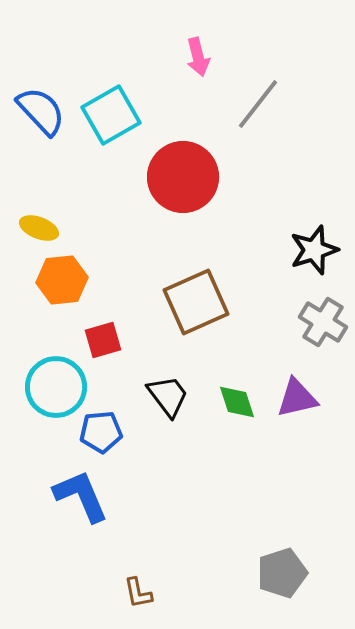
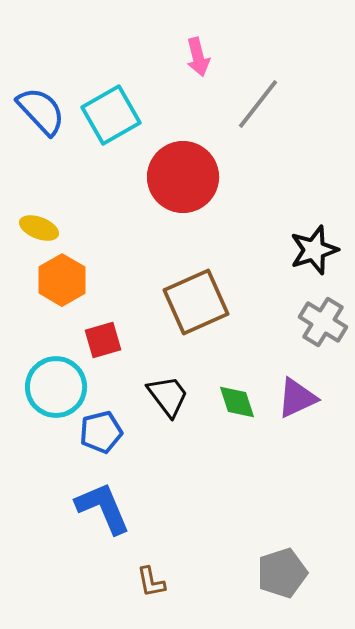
orange hexagon: rotated 24 degrees counterclockwise
purple triangle: rotated 12 degrees counterclockwise
blue pentagon: rotated 9 degrees counterclockwise
blue L-shape: moved 22 px right, 12 px down
brown L-shape: moved 13 px right, 11 px up
